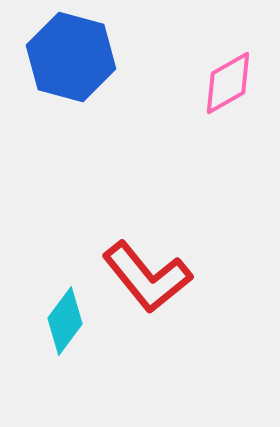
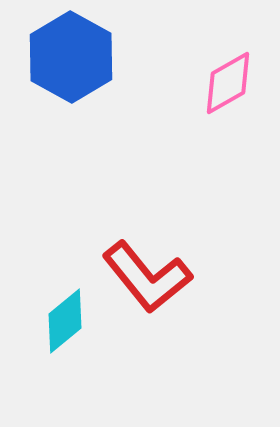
blue hexagon: rotated 14 degrees clockwise
cyan diamond: rotated 14 degrees clockwise
